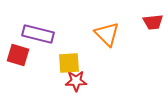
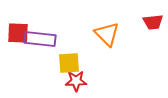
purple rectangle: moved 2 px right, 5 px down; rotated 8 degrees counterclockwise
red square: moved 22 px up; rotated 15 degrees counterclockwise
